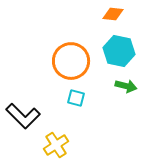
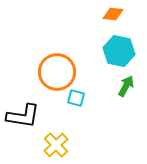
orange circle: moved 14 px left, 11 px down
green arrow: rotated 75 degrees counterclockwise
black L-shape: rotated 36 degrees counterclockwise
yellow cross: rotated 10 degrees counterclockwise
